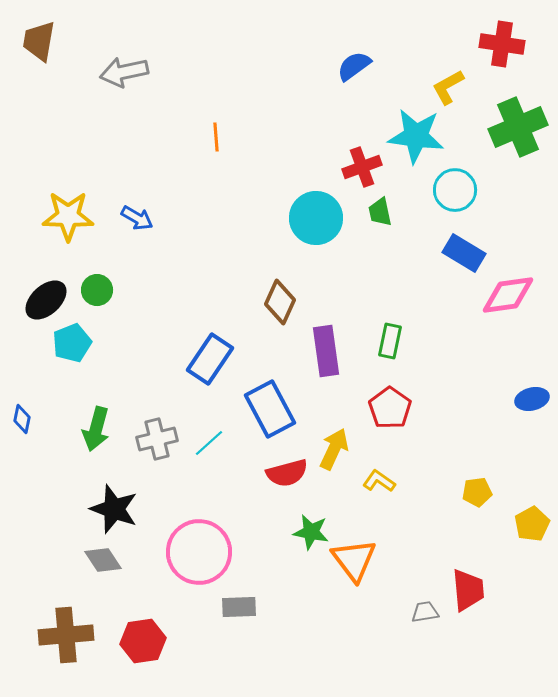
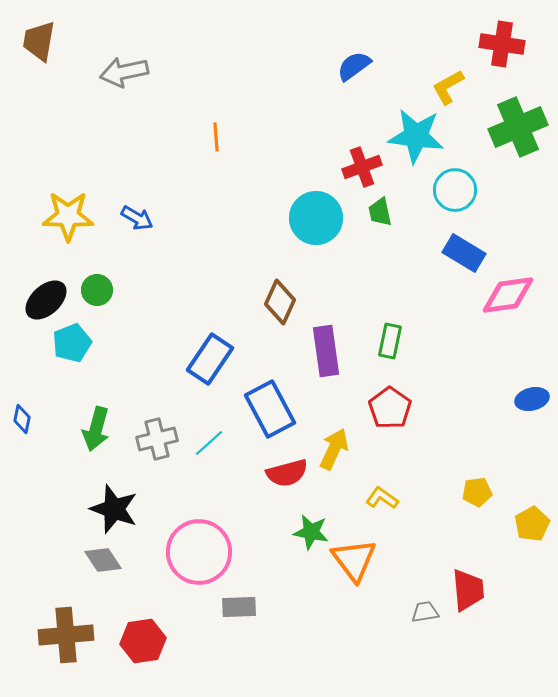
yellow L-shape at (379, 481): moved 3 px right, 17 px down
